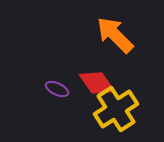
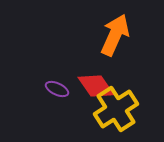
orange arrow: rotated 69 degrees clockwise
red diamond: moved 1 px left, 3 px down
